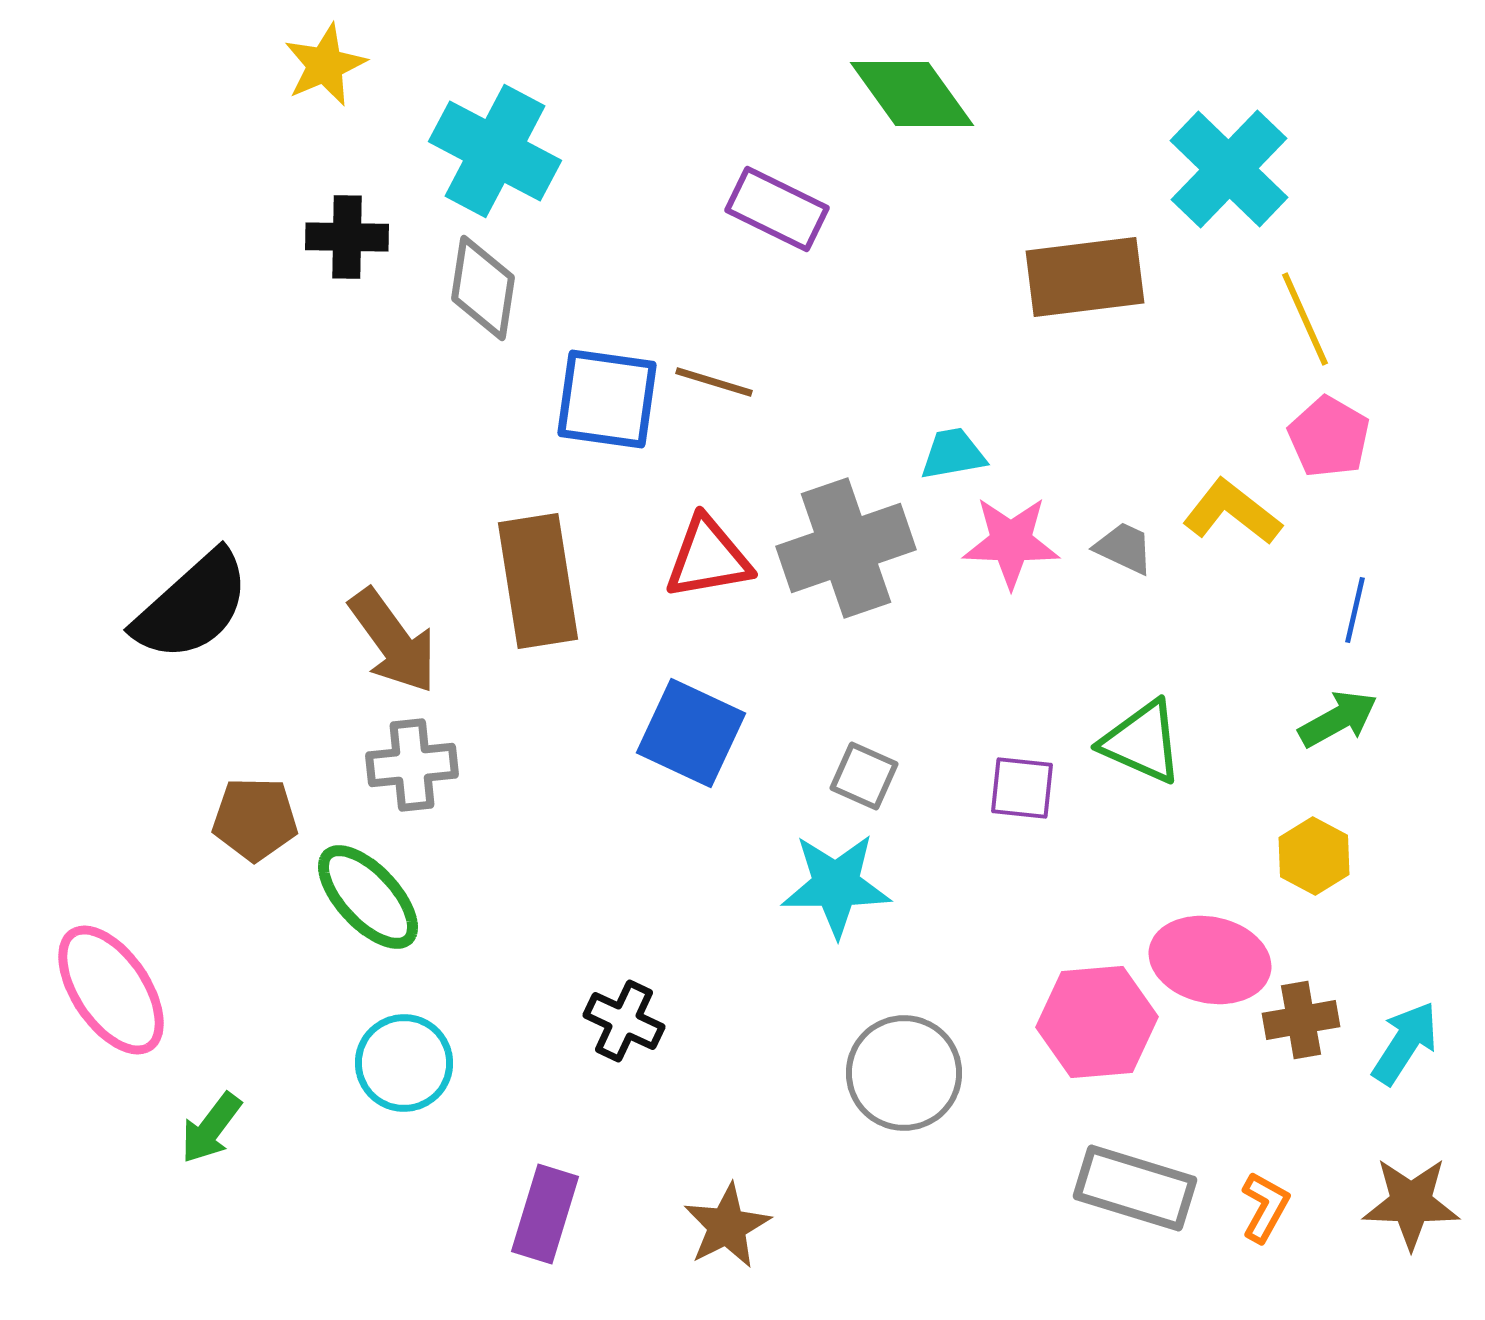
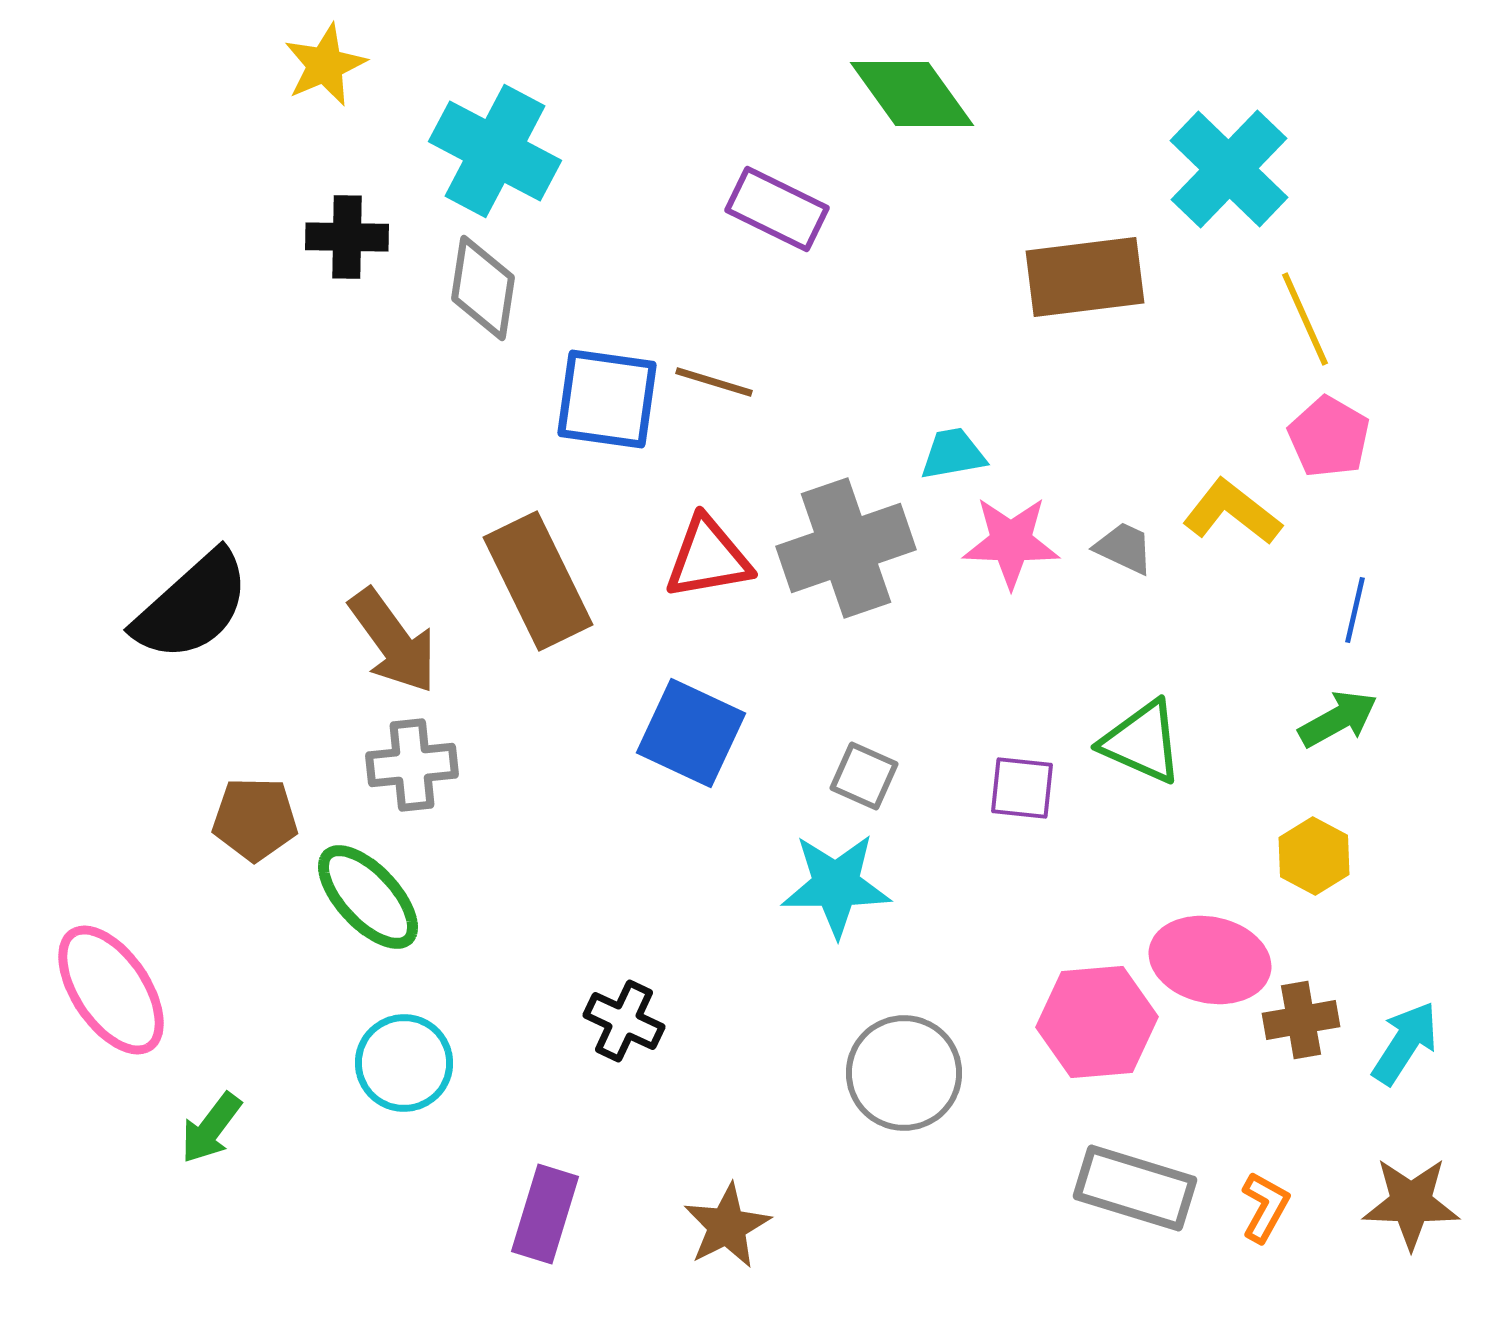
brown rectangle at (538, 581): rotated 17 degrees counterclockwise
